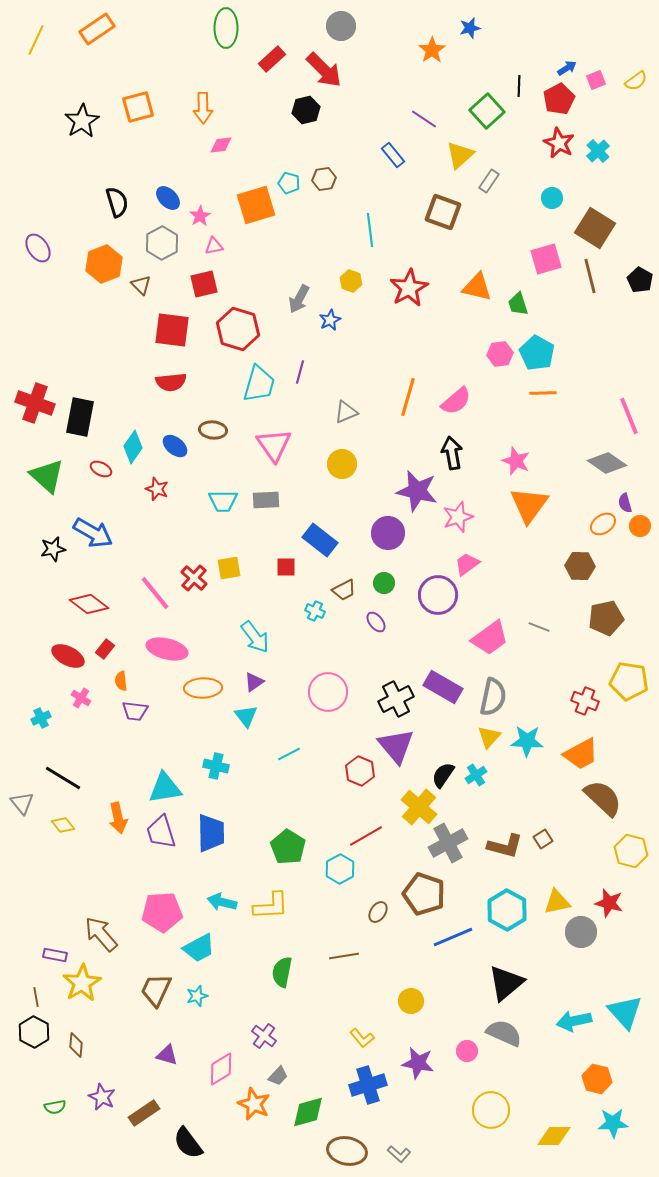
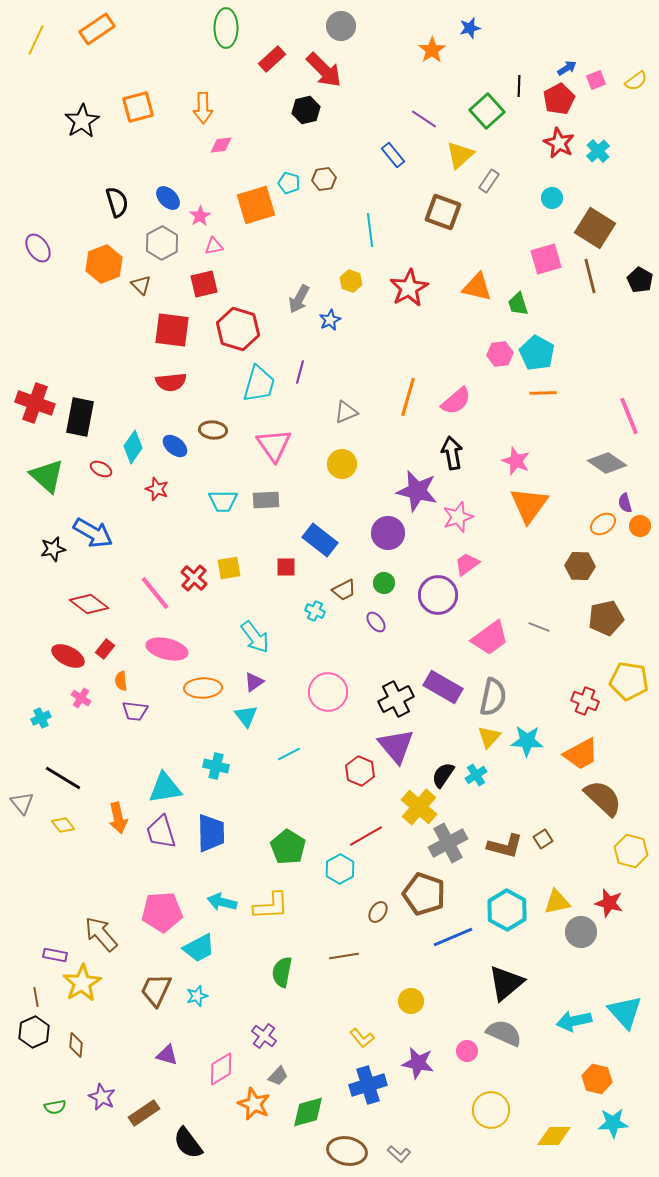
black hexagon at (34, 1032): rotated 8 degrees clockwise
